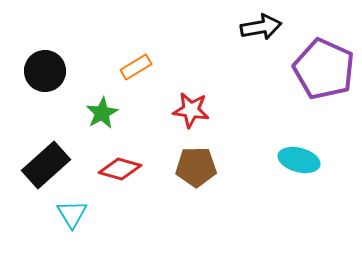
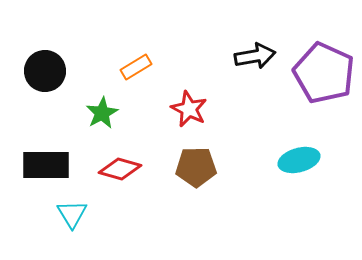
black arrow: moved 6 px left, 29 px down
purple pentagon: moved 4 px down
red star: moved 2 px left, 1 px up; rotated 18 degrees clockwise
cyan ellipse: rotated 30 degrees counterclockwise
black rectangle: rotated 42 degrees clockwise
